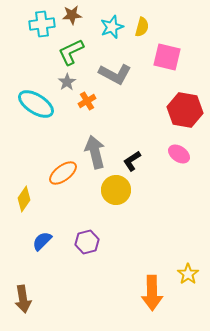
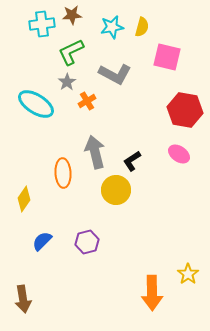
cyan star: rotated 10 degrees clockwise
orange ellipse: rotated 56 degrees counterclockwise
